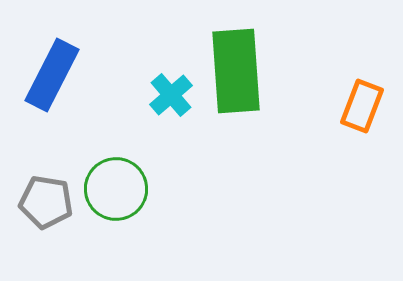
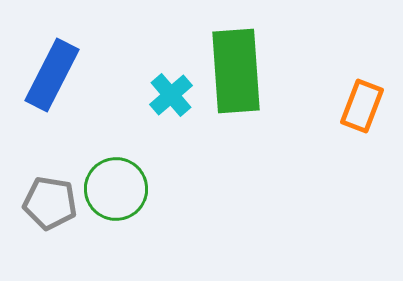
gray pentagon: moved 4 px right, 1 px down
